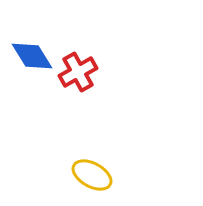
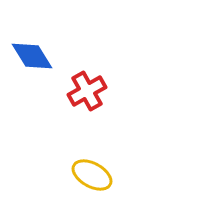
red cross: moved 9 px right, 19 px down
